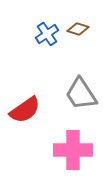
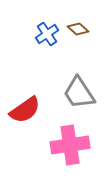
brown diamond: rotated 25 degrees clockwise
gray trapezoid: moved 2 px left, 1 px up
pink cross: moved 3 px left, 5 px up; rotated 9 degrees counterclockwise
